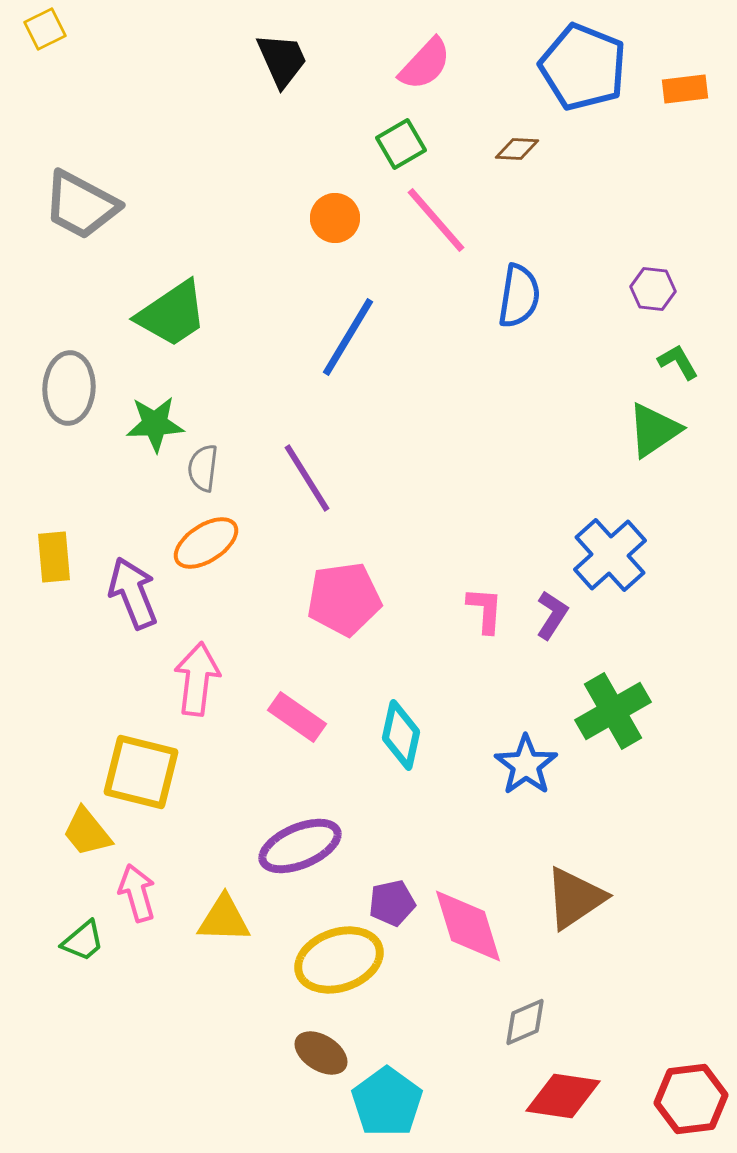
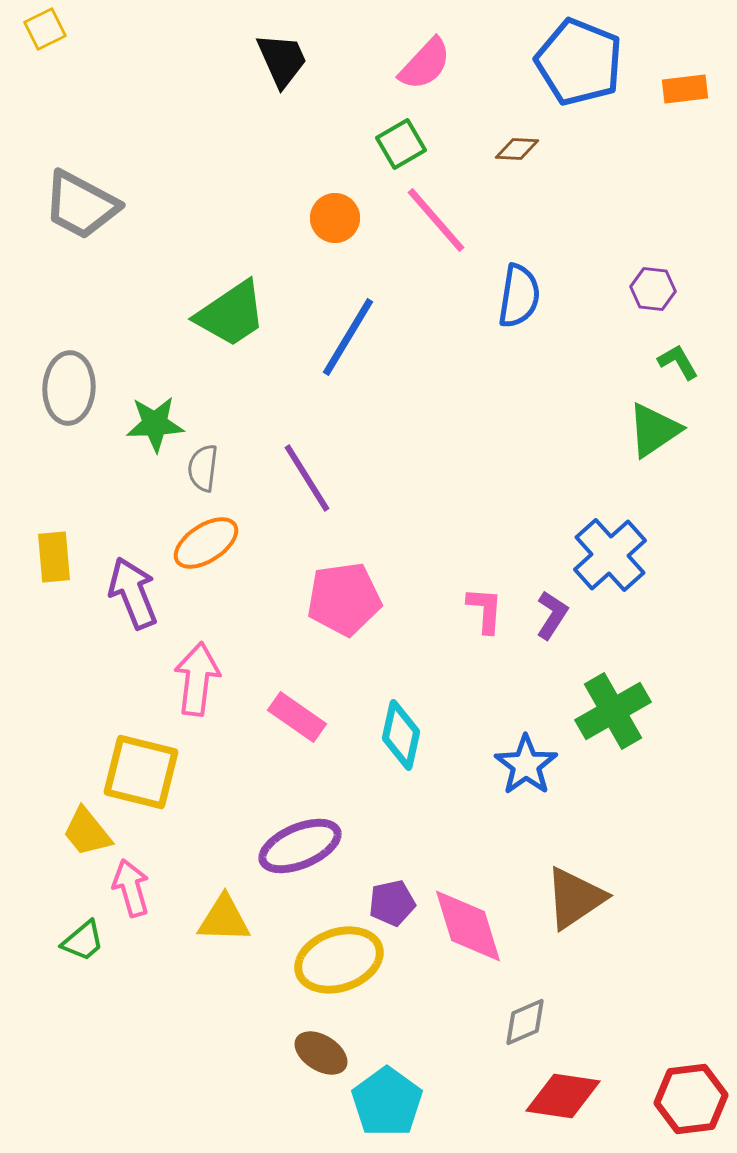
blue pentagon at (583, 67): moved 4 px left, 5 px up
green trapezoid at (172, 314): moved 59 px right
pink arrow at (137, 893): moved 6 px left, 5 px up
